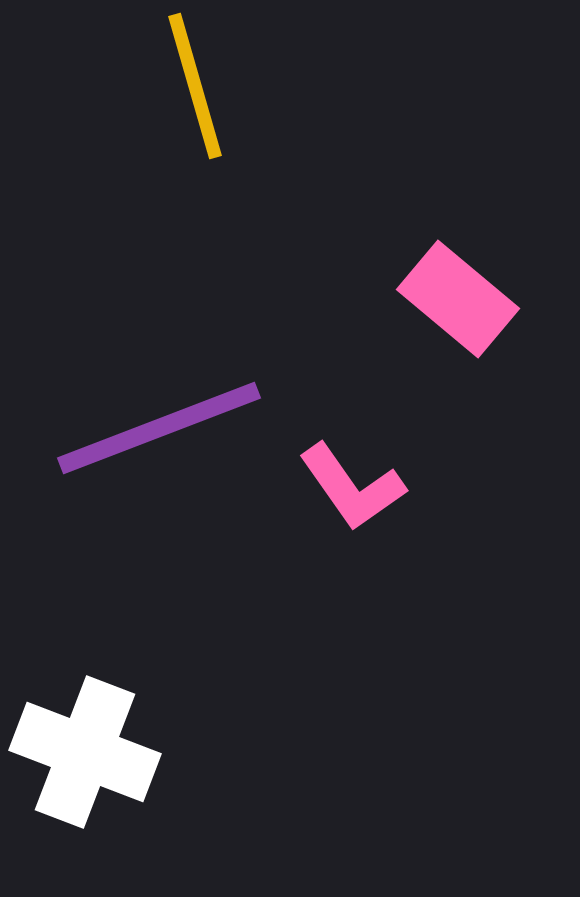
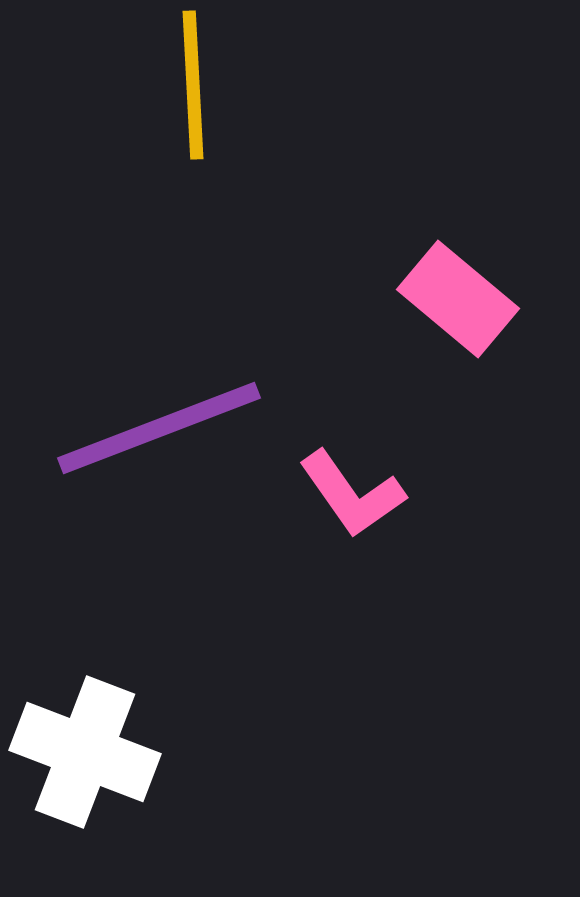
yellow line: moved 2 px left, 1 px up; rotated 13 degrees clockwise
pink L-shape: moved 7 px down
